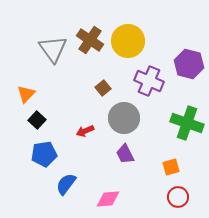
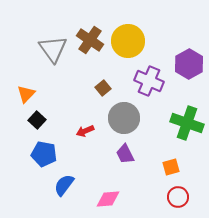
purple hexagon: rotated 16 degrees clockwise
blue pentagon: rotated 20 degrees clockwise
blue semicircle: moved 2 px left, 1 px down
